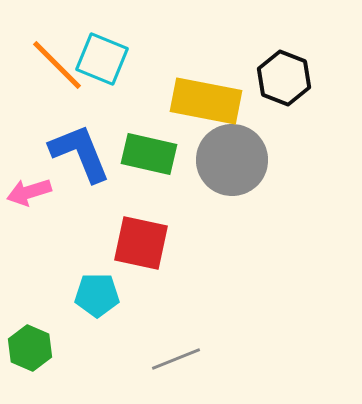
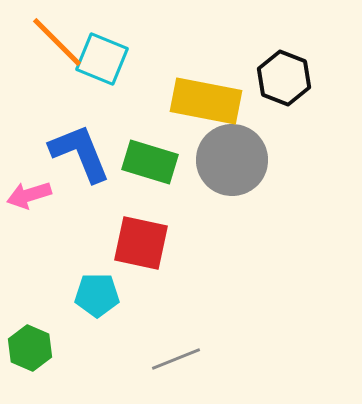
orange line: moved 23 px up
green rectangle: moved 1 px right, 8 px down; rotated 4 degrees clockwise
pink arrow: moved 3 px down
